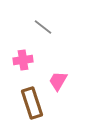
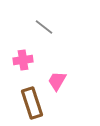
gray line: moved 1 px right
pink trapezoid: moved 1 px left
